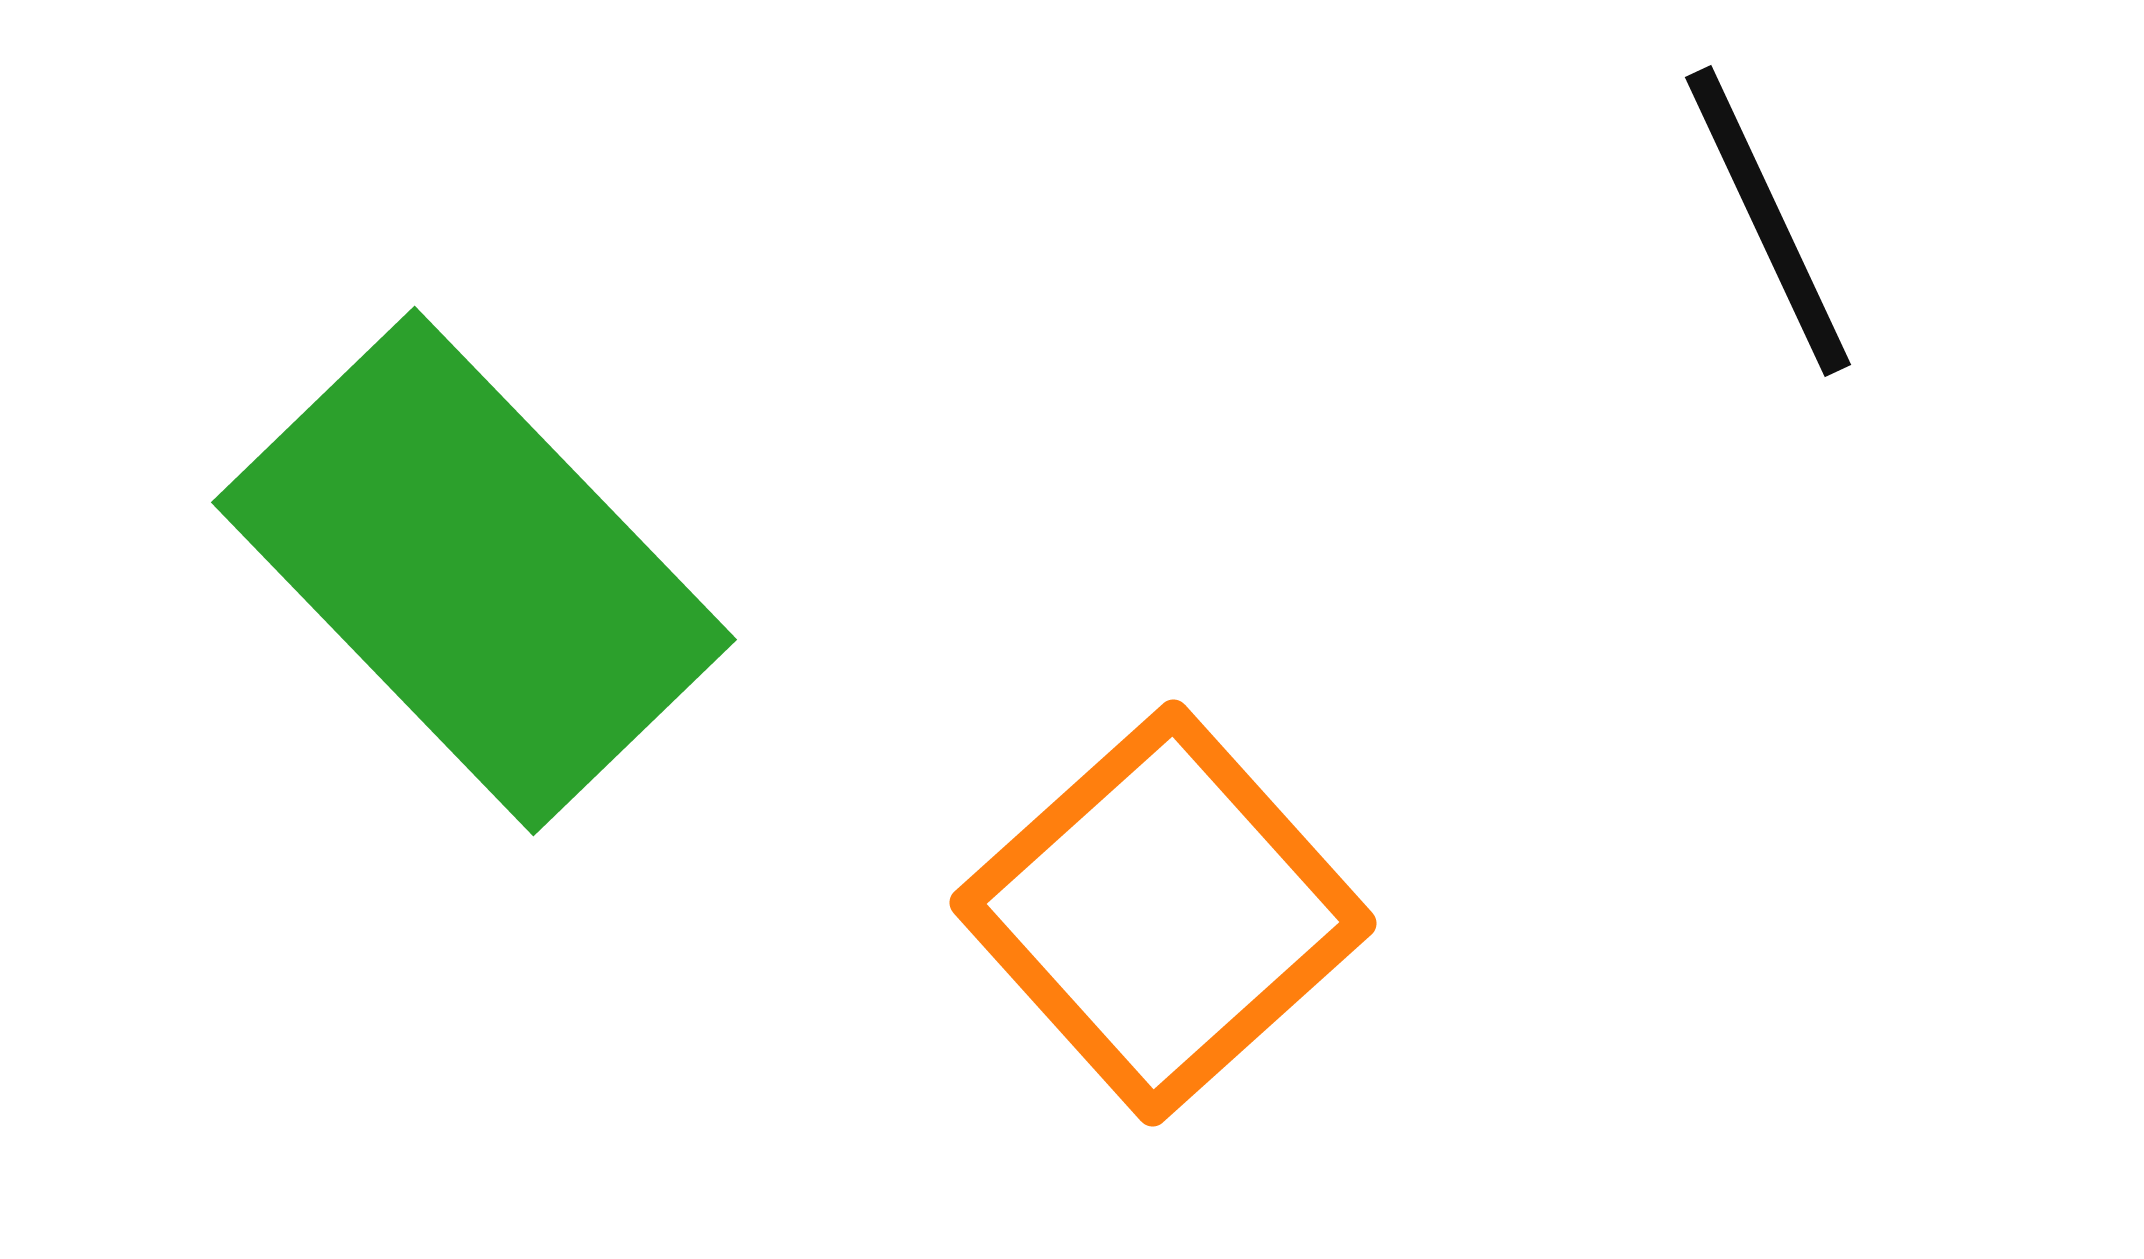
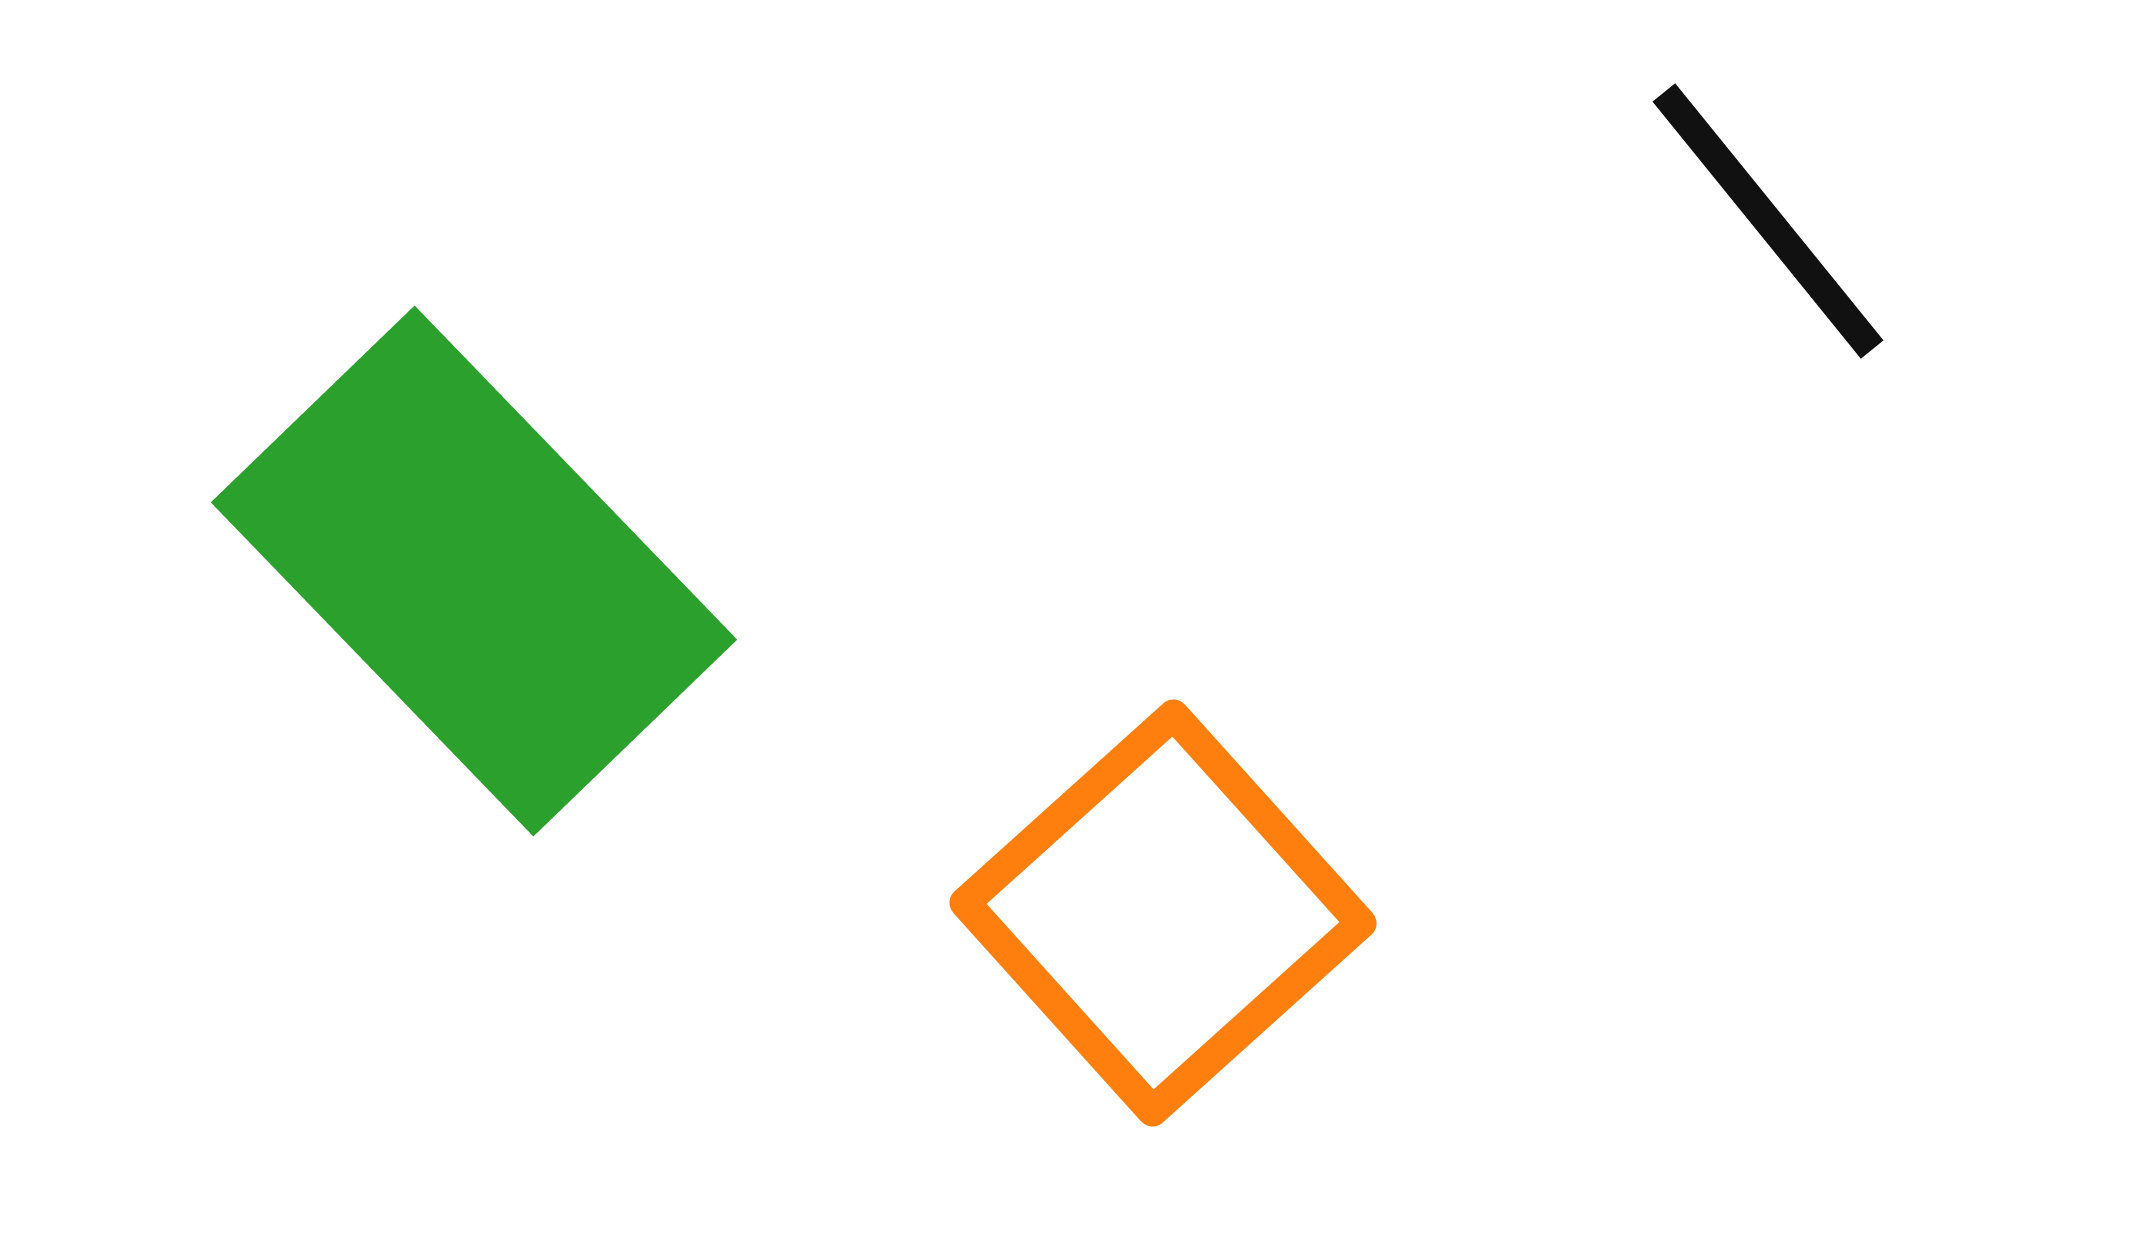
black line: rotated 14 degrees counterclockwise
